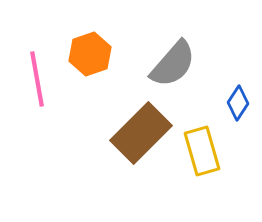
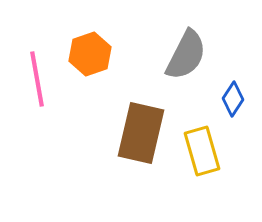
gray semicircle: moved 13 px right, 9 px up; rotated 14 degrees counterclockwise
blue diamond: moved 5 px left, 4 px up
brown rectangle: rotated 32 degrees counterclockwise
